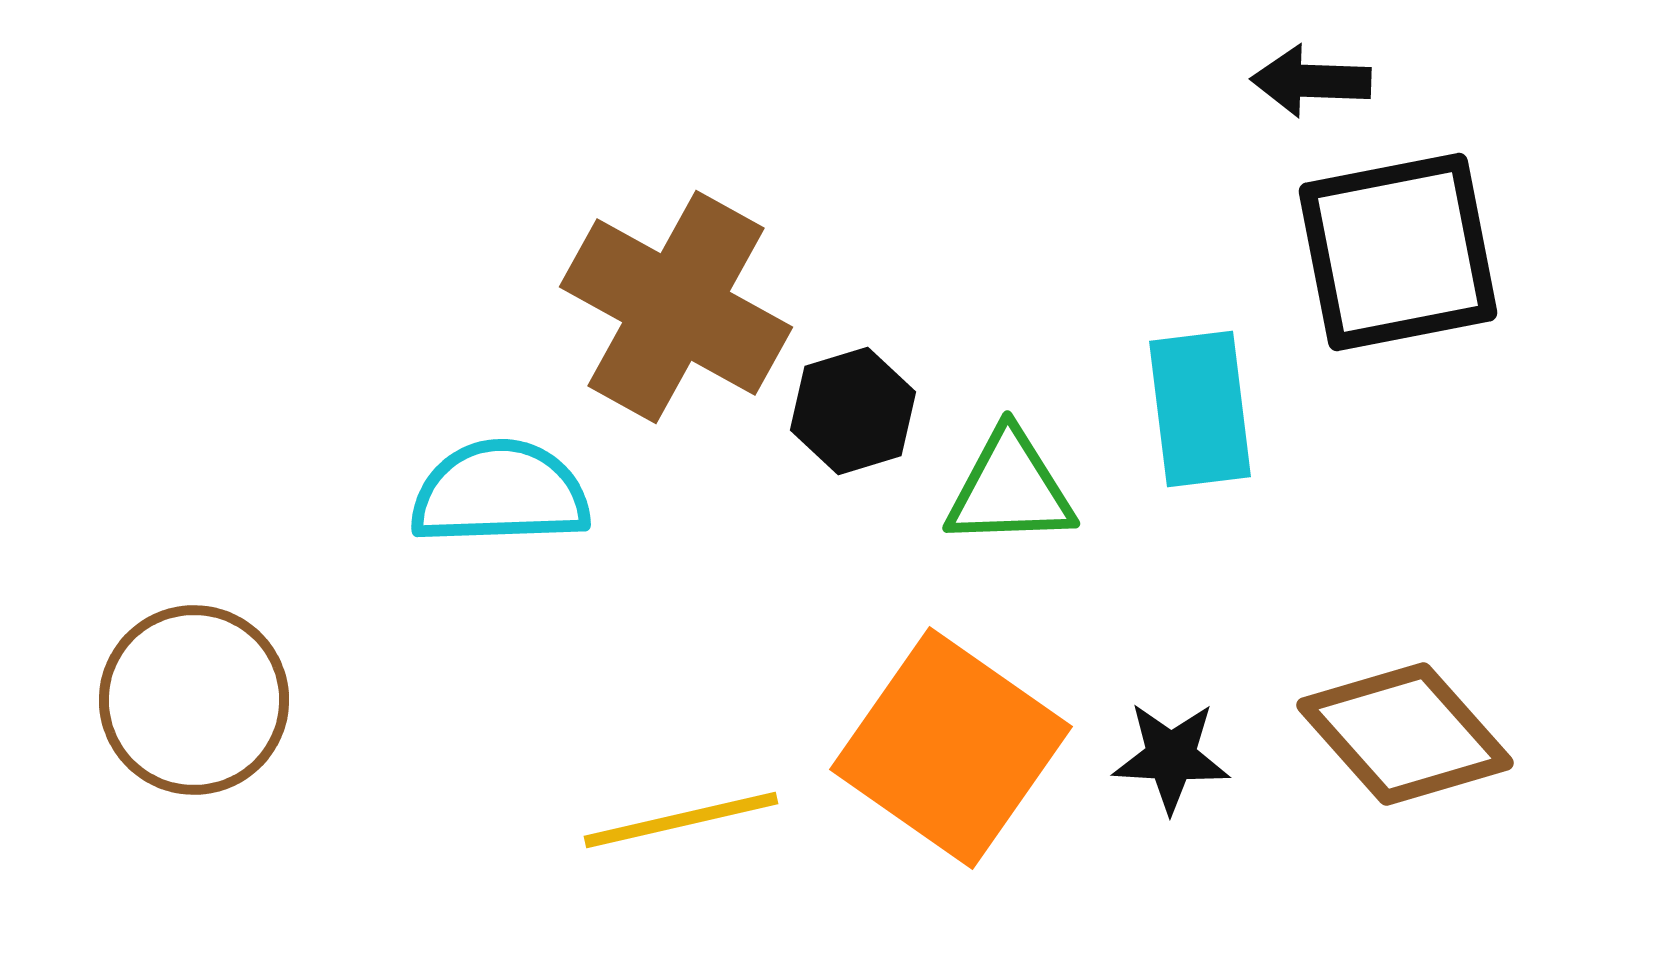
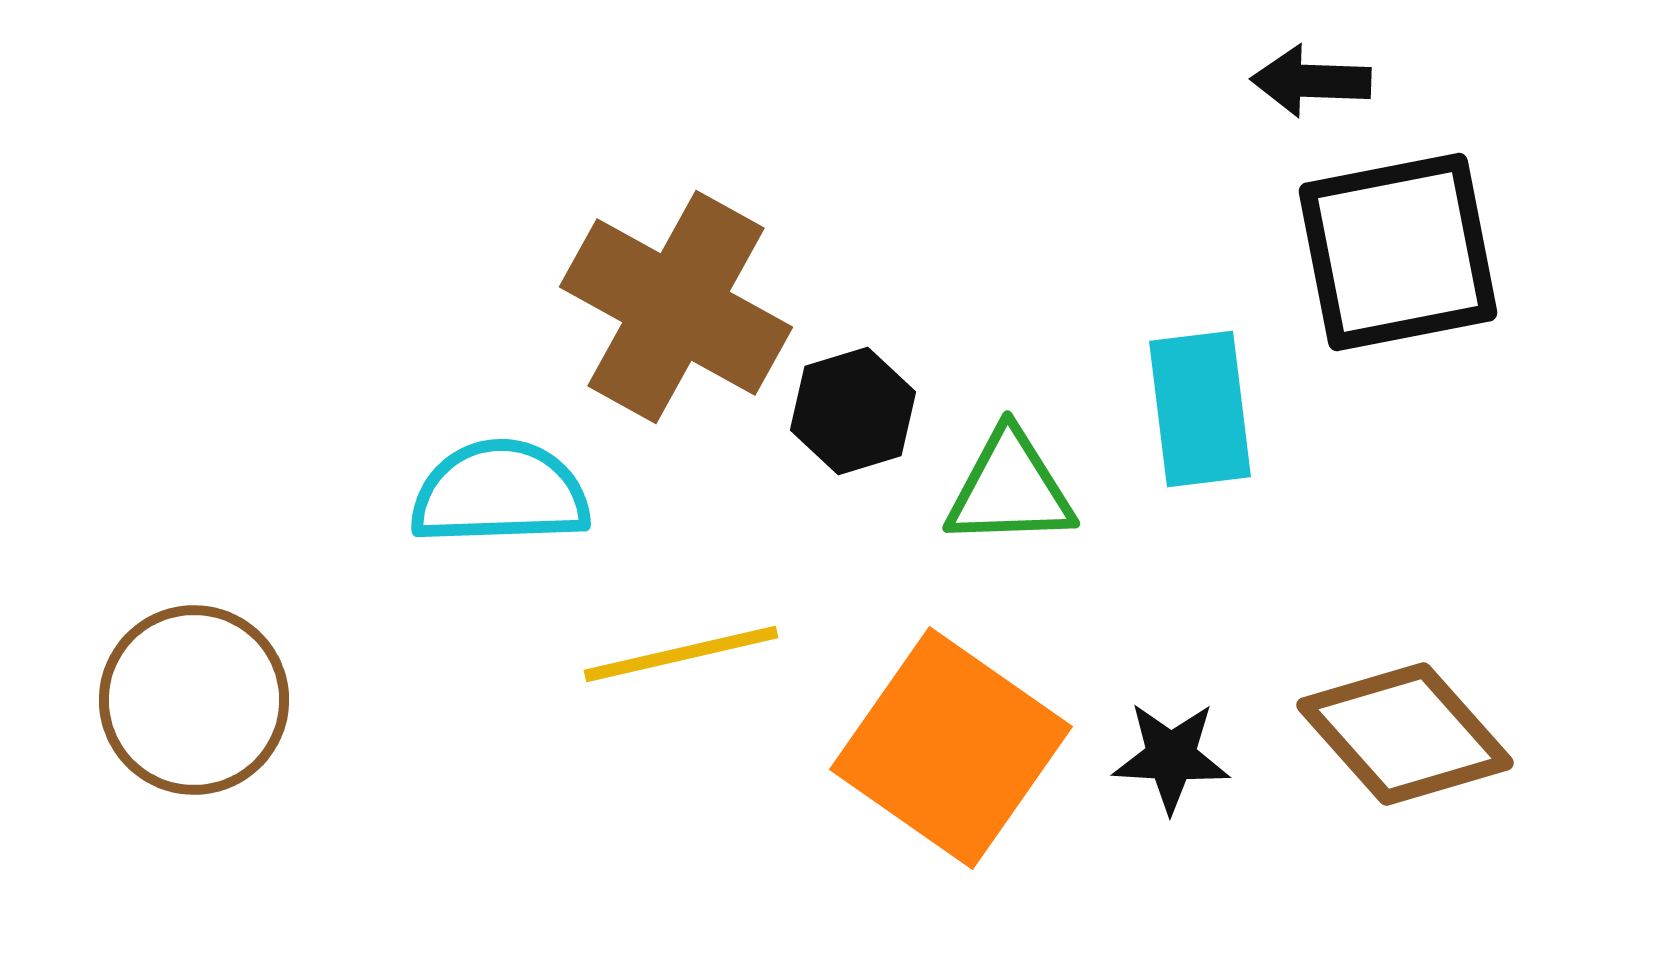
yellow line: moved 166 px up
